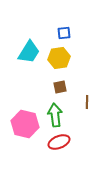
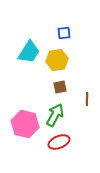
yellow hexagon: moved 2 px left, 2 px down
brown line: moved 3 px up
green arrow: rotated 35 degrees clockwise
